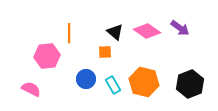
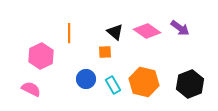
pink hexagon: moved 6 px left; rotated 20 degrees counterclockwise
